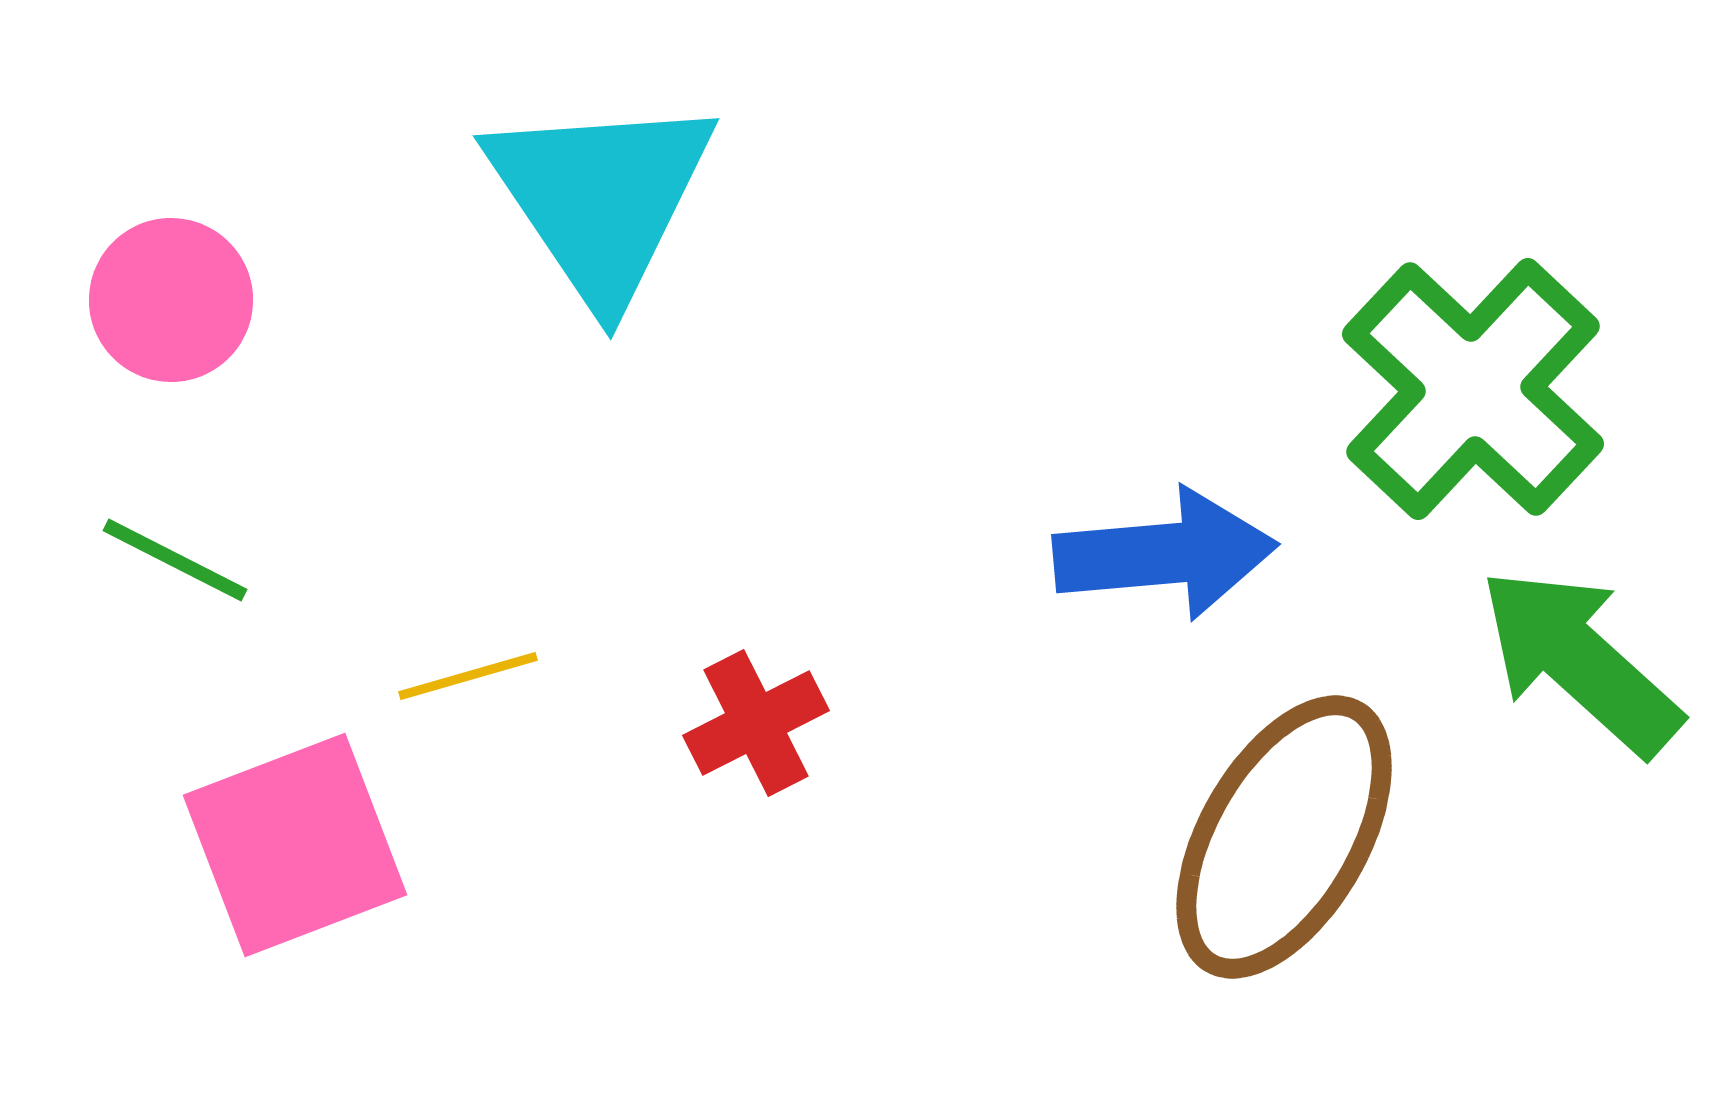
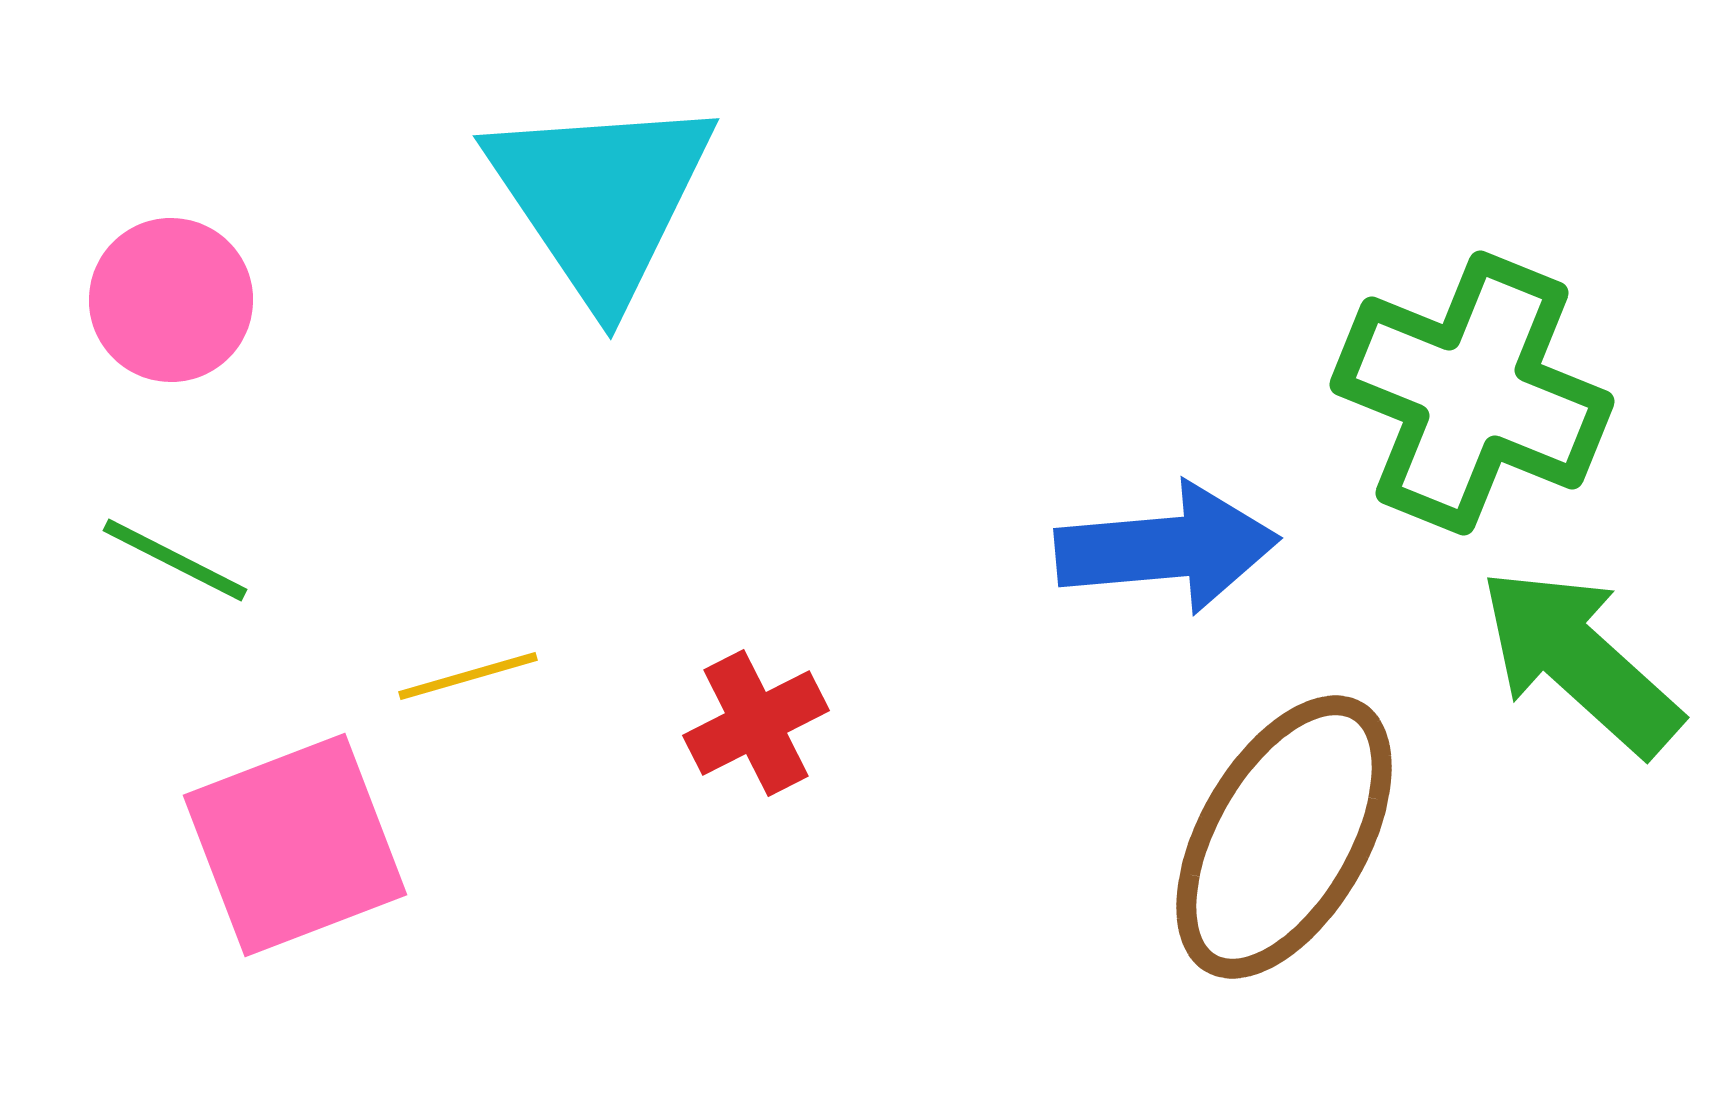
green cross: moved 1 px left, 4 px down; rotated 21 degrees counterclockwise
blue arrow: moved 2 px right, 6 px up
